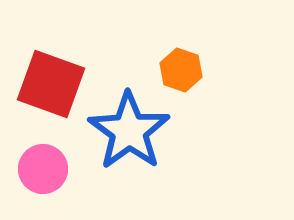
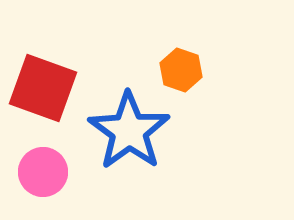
red square: moved 8 px left, 4 px down
pink circle: moved 3 px down
